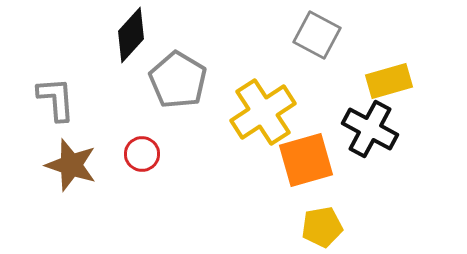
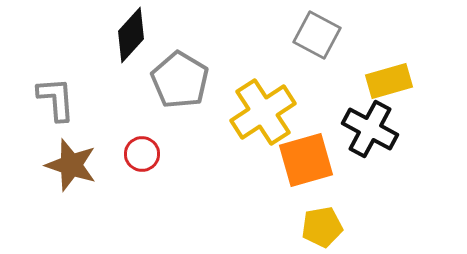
gray pentagon: moved 2 px right
